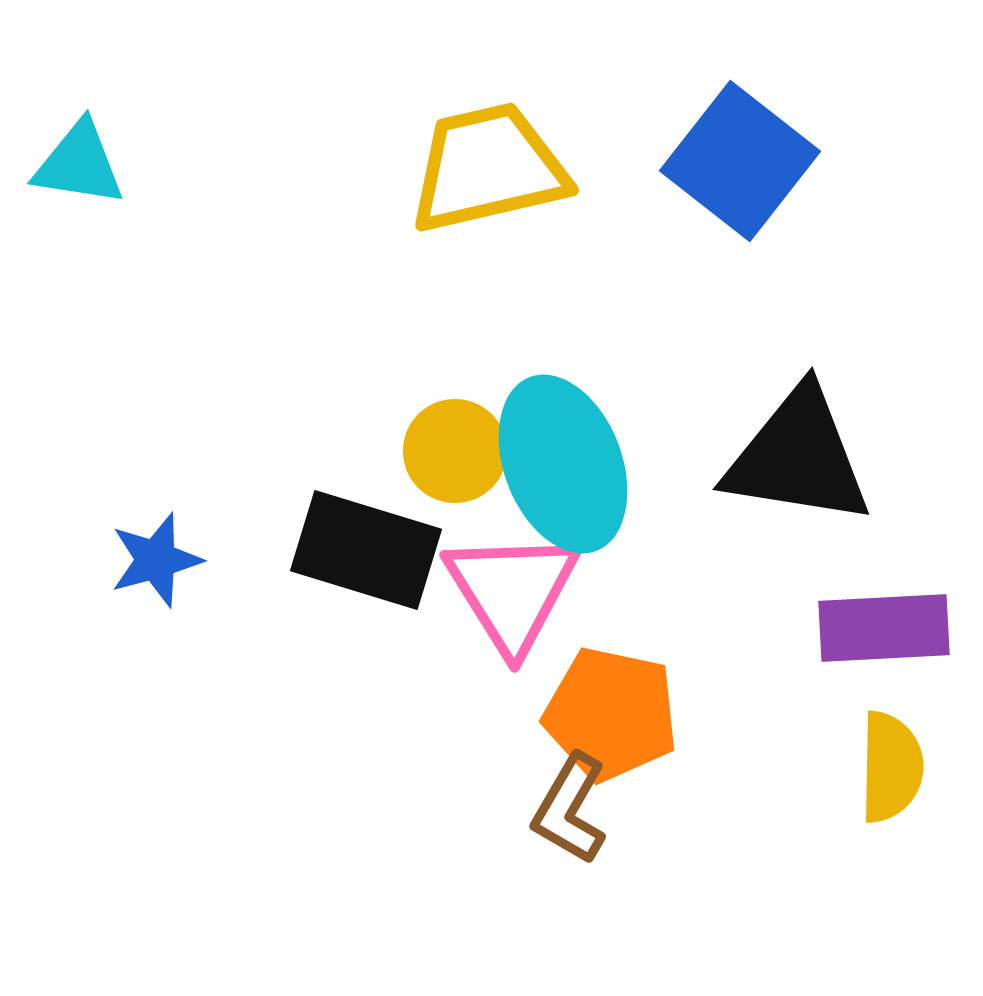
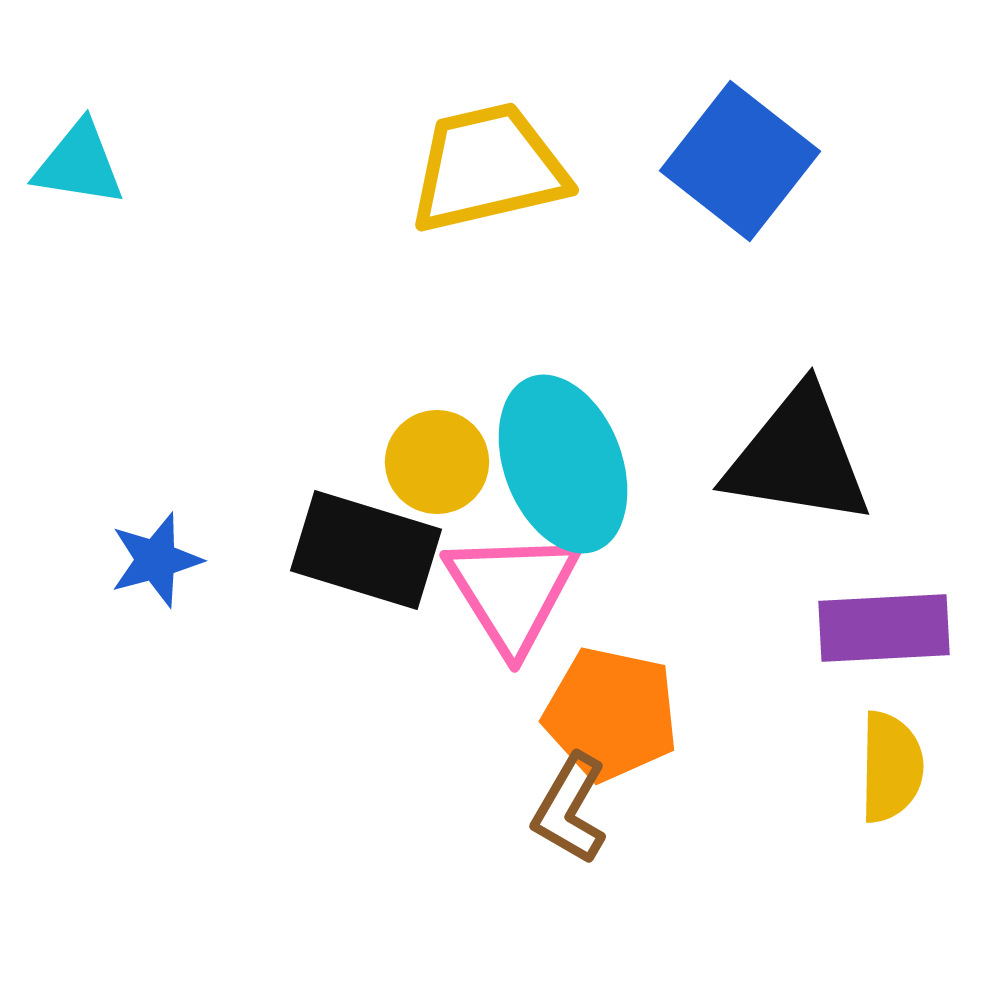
yellow circle: moved 18 px left, 11 px down
